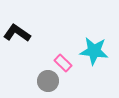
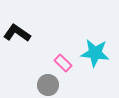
cyan star: moved 1 px right, 2 px down
gray circle: moved 4 px down
